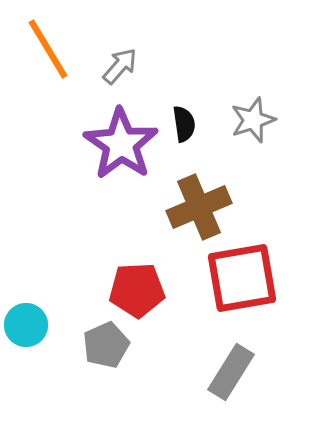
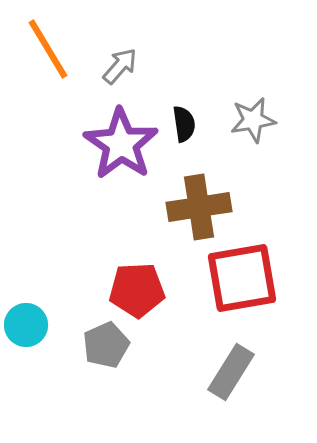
gray star: rotated 9 degrees clockwise
brown cross: rotated 14 degrees clockwise
